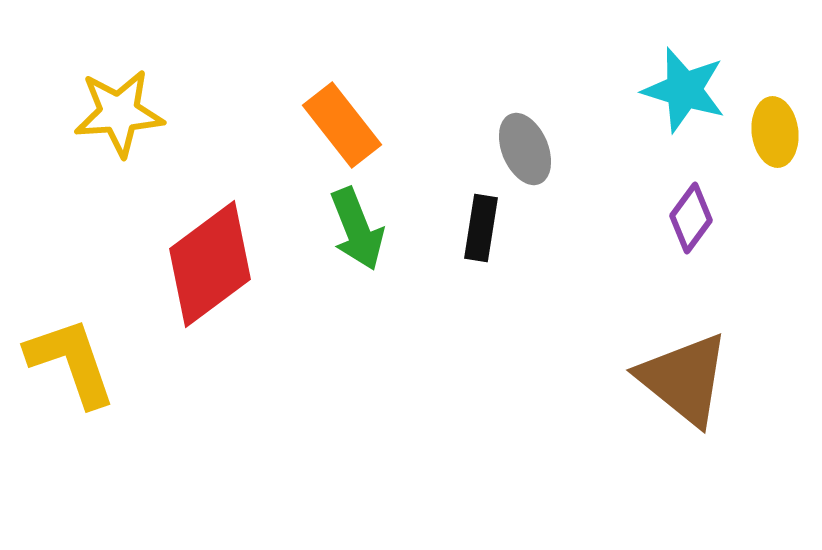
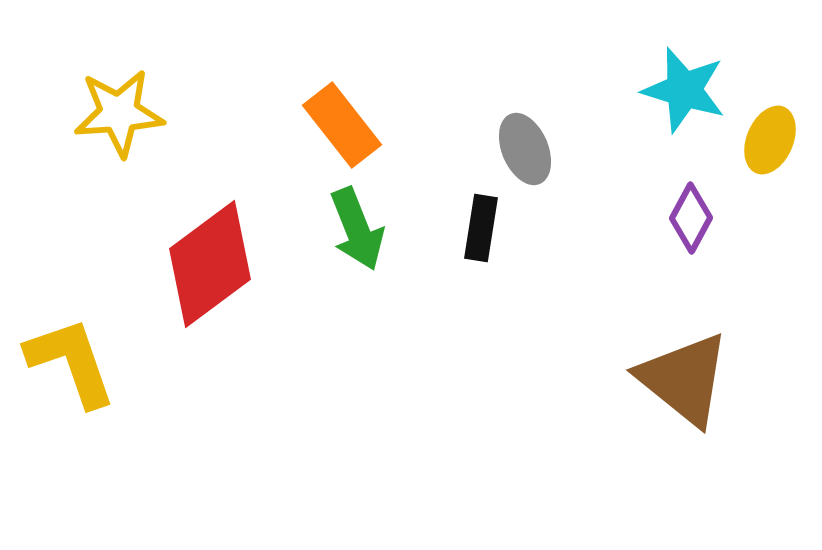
yellow ellipse: moved 5 px left, 8 px down; rotated 30 degrees clockwise
purple diamond: rotated 8 degrees counterclockwise
